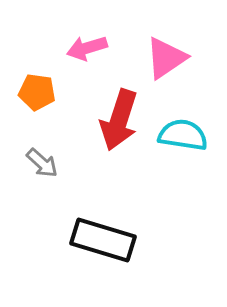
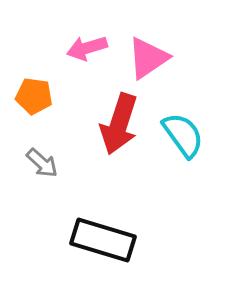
pink triangle: moved 18 px left
orange pentagon: moved 3 px left, 4 px down
red arrow: moved 4 px down
cyan semicircle: rotated 45 degrees clockwise
